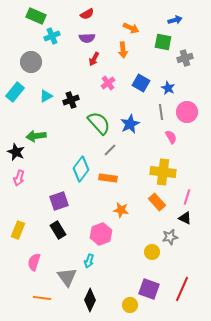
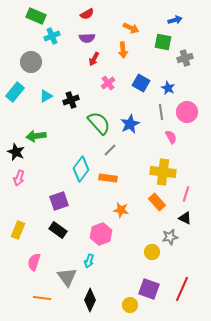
pink line at (187, 197): moved 1 px left, 3 px up
black rectangle at (58, 230): rotated 24 degrees counterclockwise
